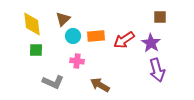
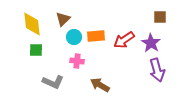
cyan circle: moved 1 px right, 1 px down
